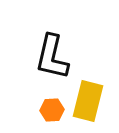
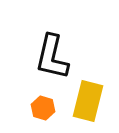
orange hexagon: moved 9 px left, 2 px up; rotated 20 degrees clockwise
